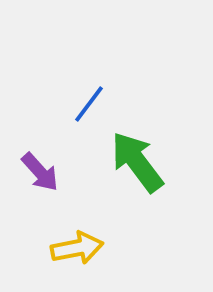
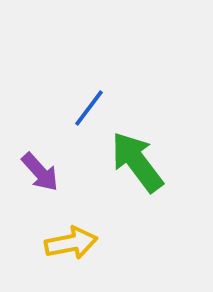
blue line: moved 4 px down
yellow arrow: moved 6 px left, 5 px up
